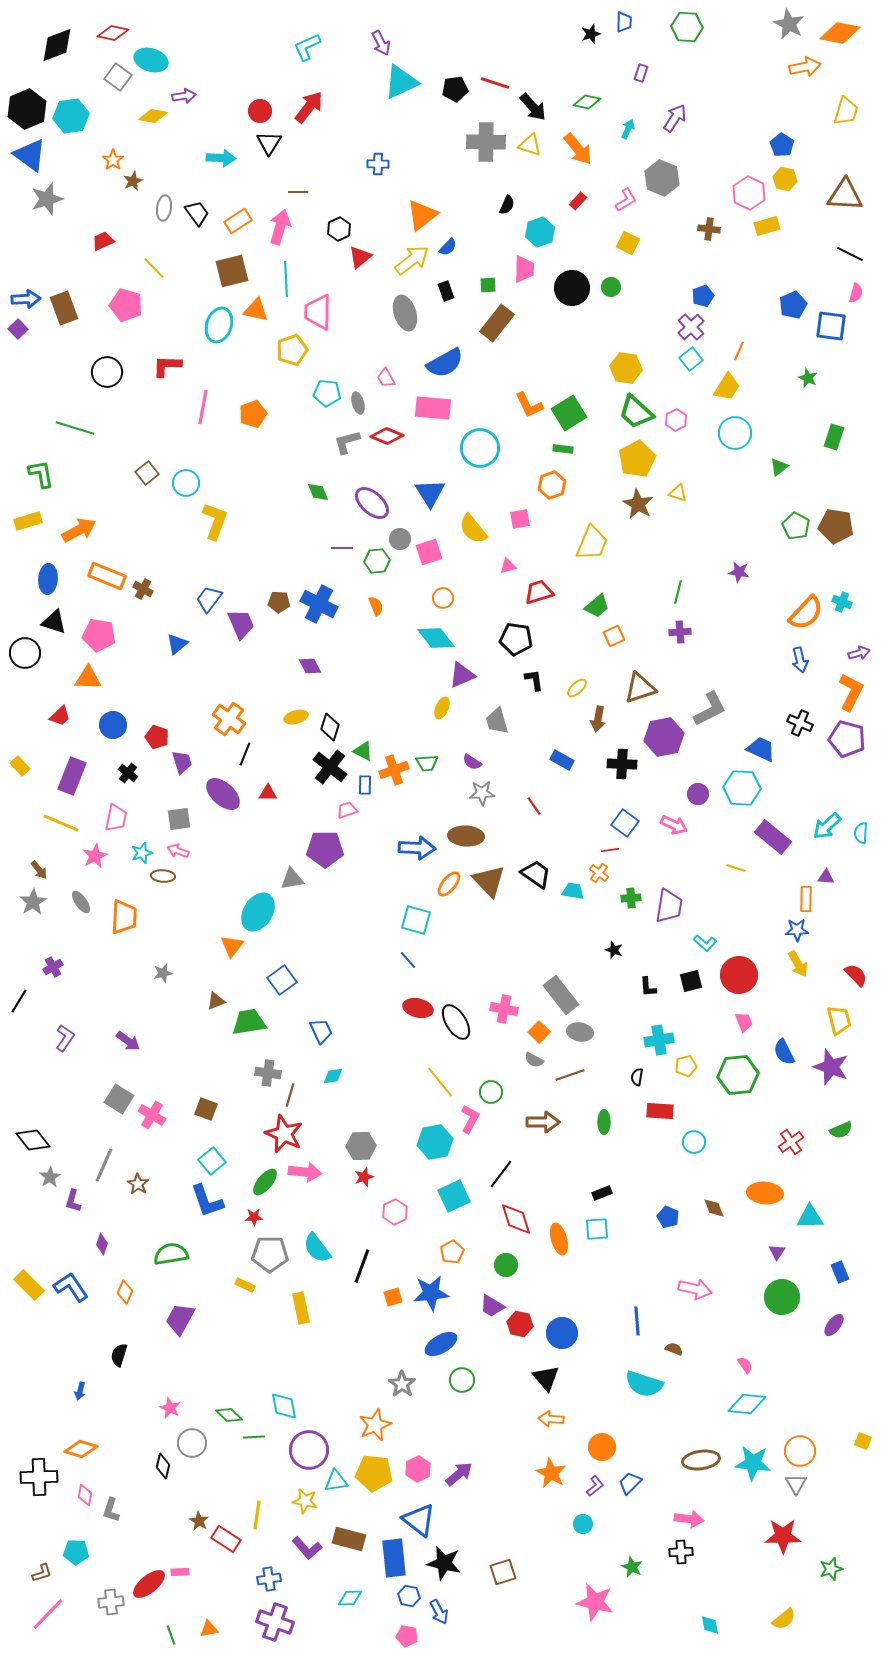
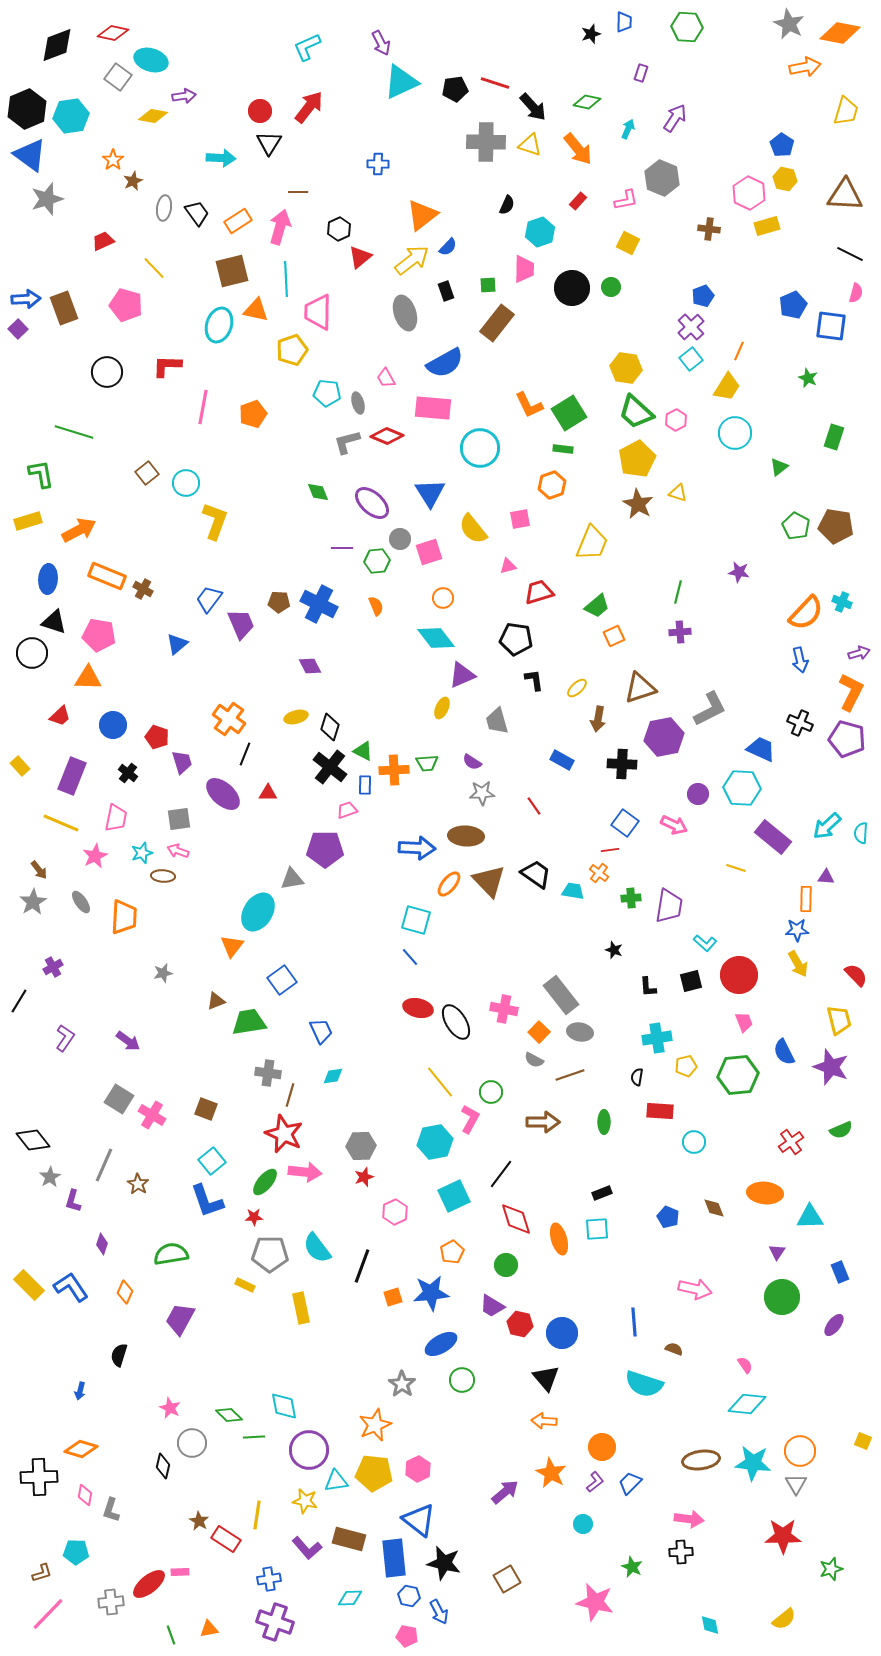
pink L-shape at (626, 200): rotated 20 degrees clockwise
green line at (75, 428): moved 1 px left, 4 px down
black circle at (25, 653): moved 7 px right
orange cross at (394, 770): rotated 16 degrees clockwise
blue line at (408, 960): moved 2 px right, 3 px up
cyan cross at (659, 1040): moved 2 px left, 2 px up
blue line at (637, 1321): moved 3 px left, 1 px down
orange arrow at (551, 1419): moved 7 px left, 2 px down
purple arrow at (459, 1474): moved 46 px right, 18 px down
purple L-shape at (595, 1486): moved 4 px up
brown square at (503, 1572): moved 4 px right, 7 px down; rotated 12 degrees counterclockwise
